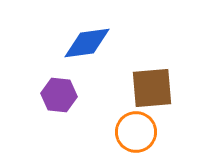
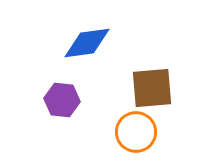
purple hexagon: moved 3 px right, 5 px down
